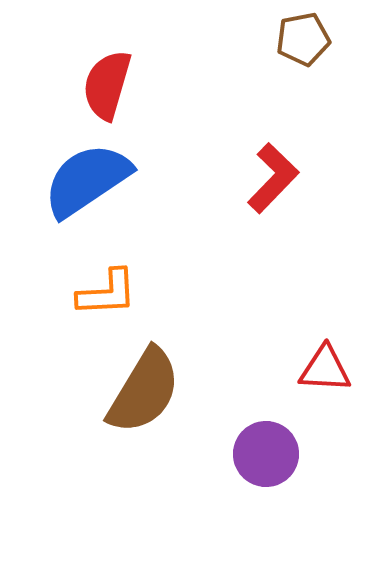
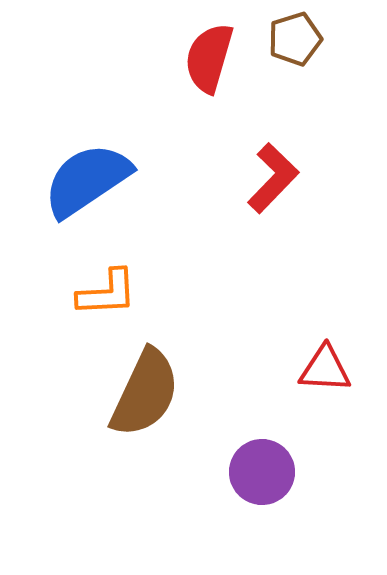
brown pentagon: moved 8 px left; rotated 6 degrees counterclockwise
red semicircle: moved 102 px right, 27 px up
brown semicircle: moved 1 px right, 2 px down; rotated 6 degrees counterclockwise
purple circle: moved 4 px left, 18 px down
